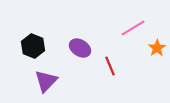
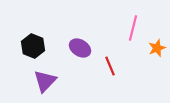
pink line: rotated 45 degrees counterclockwise
orange star: rotated 12 degrees clockwise
purple triangle: moved 1 px left
